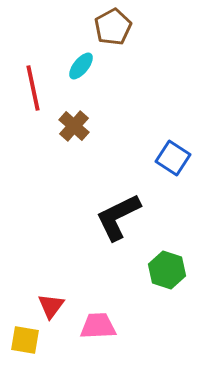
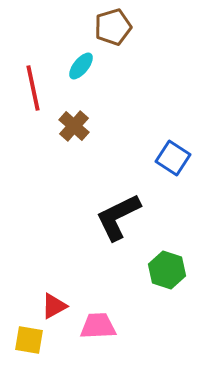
brown pentagon: rotated 12 degrees clockwise
red triangle: moved 3 px right; rotated 24 degrees clockwise
yellow square: moved 4 px right
